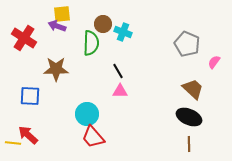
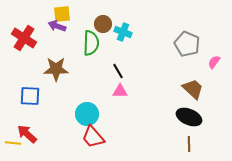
red arrow: moved 1 px left, 1 px up
